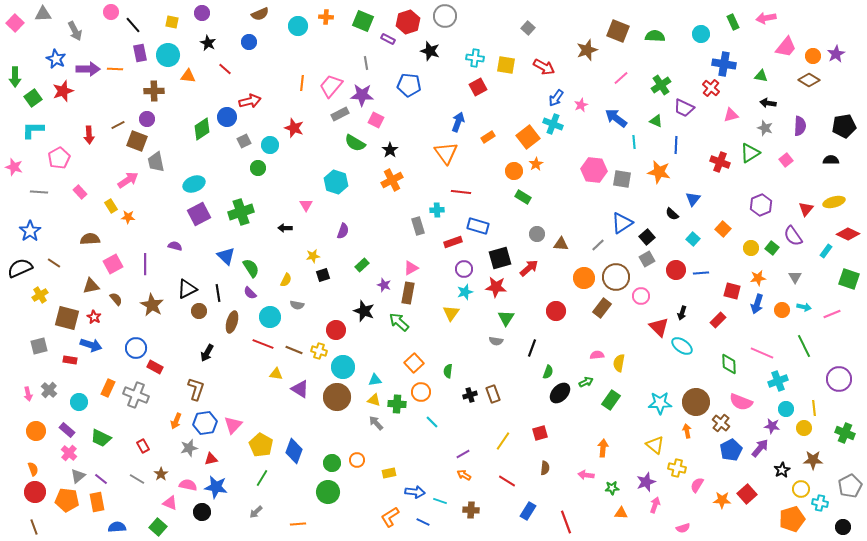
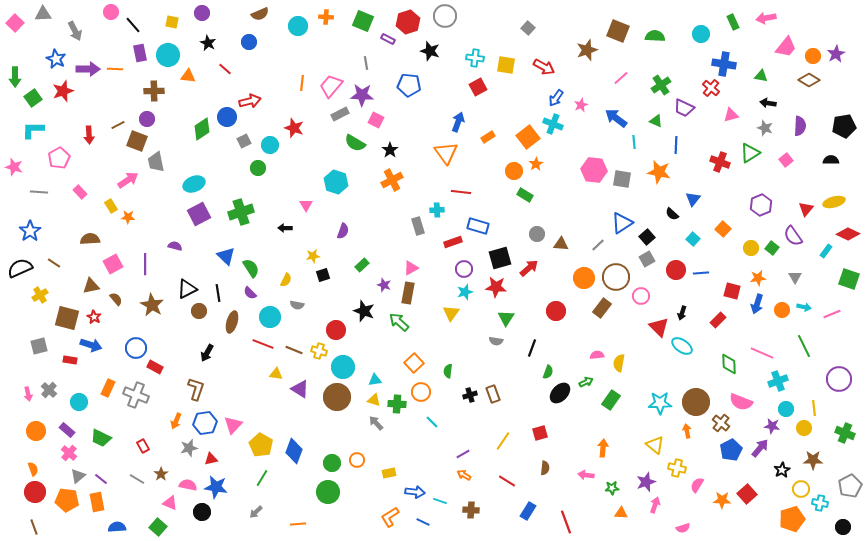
green rectangle at (523, 197): moved 2 px right, 2 px up
